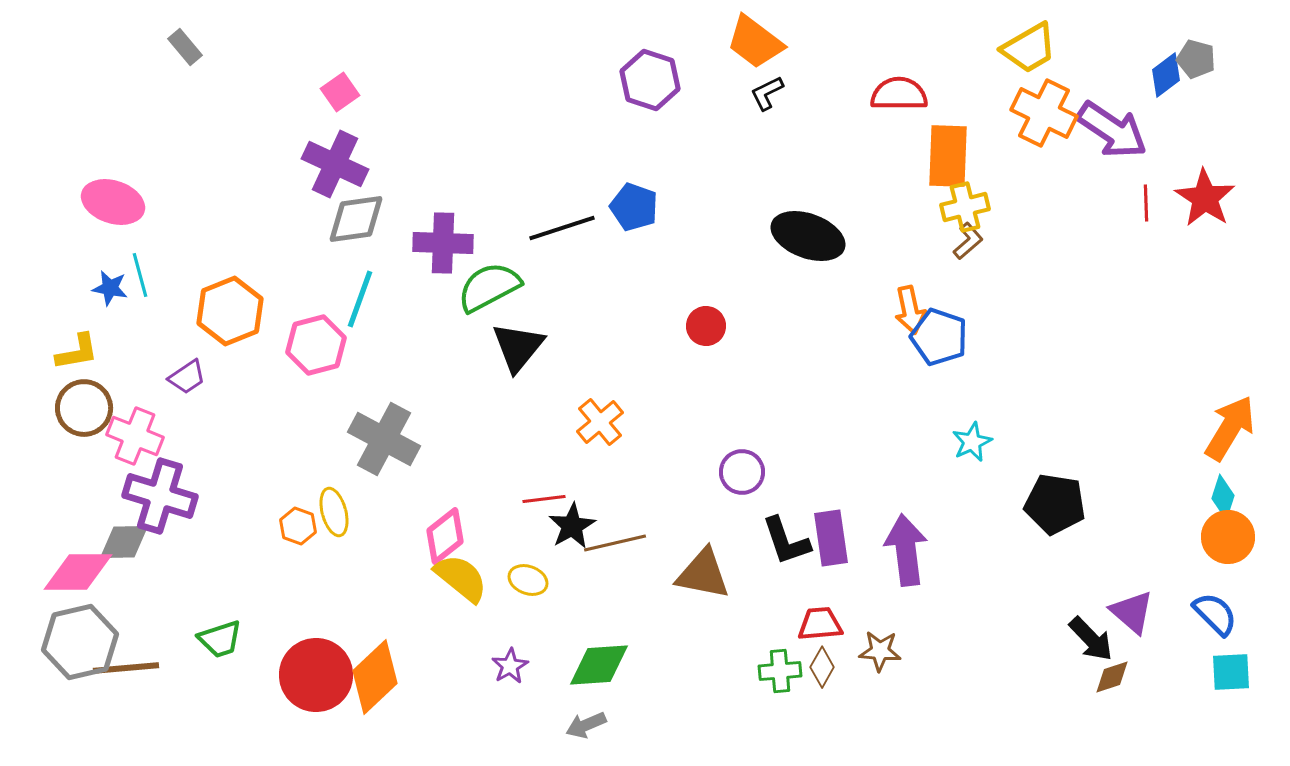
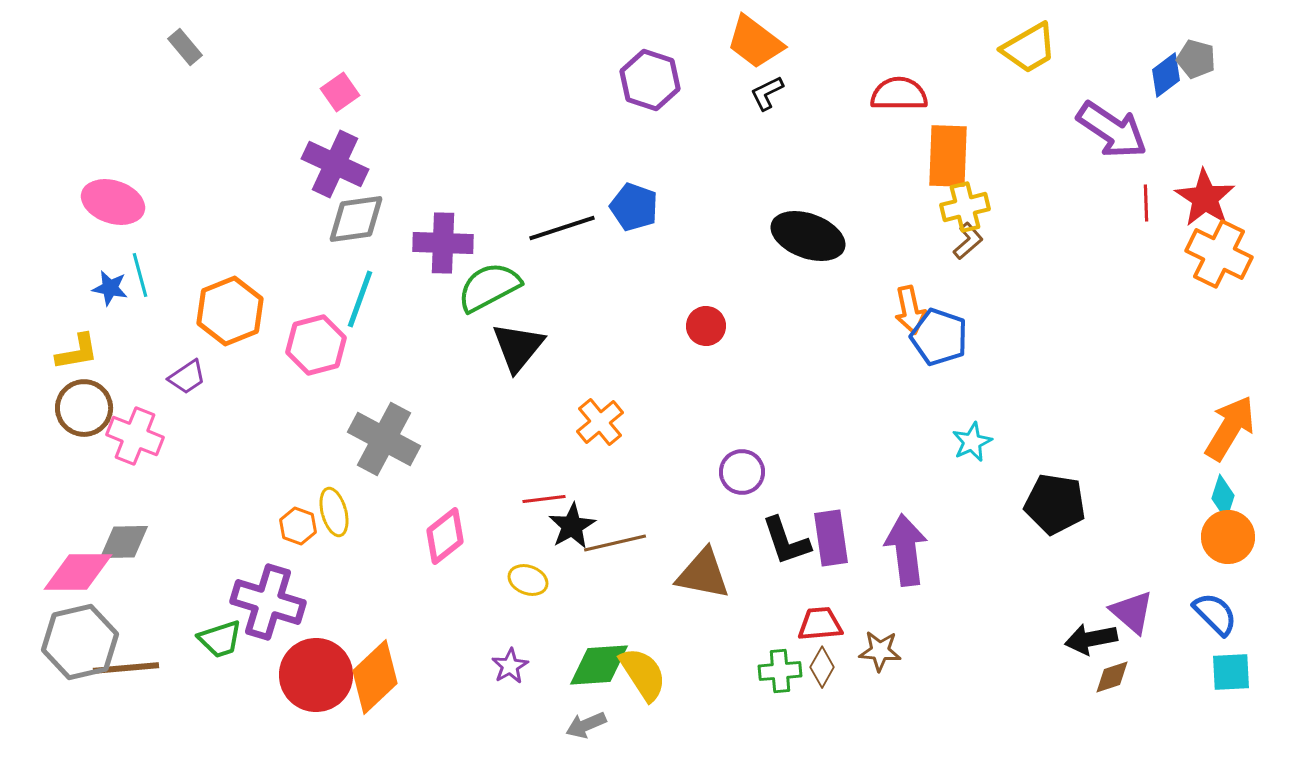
orange cross at (1044, 113): moved 175 px right, 141 px down
purple cross at (160, 496): moved 108 px right, 106 px down
yellow semicircle at (461, 578): moved 182 px right, 96 px down; rotated 18 degrees clockwise
black arrow at (1091, 639): rotated 123 degrees clockwise
